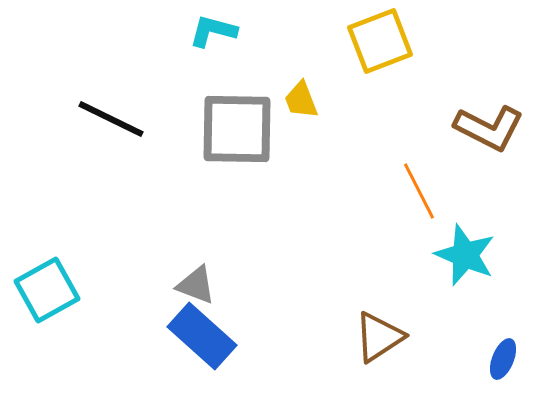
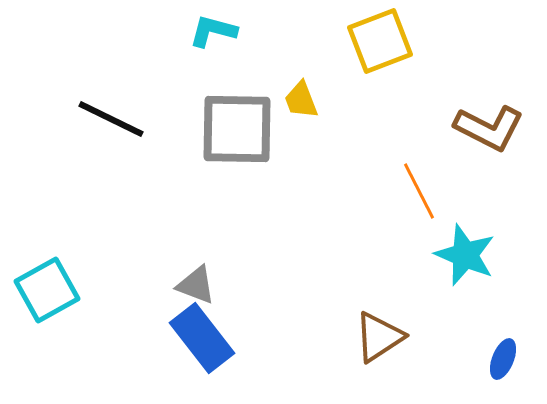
blue rectangle: moved 2 px down; rotated 10 degrees clockwise
